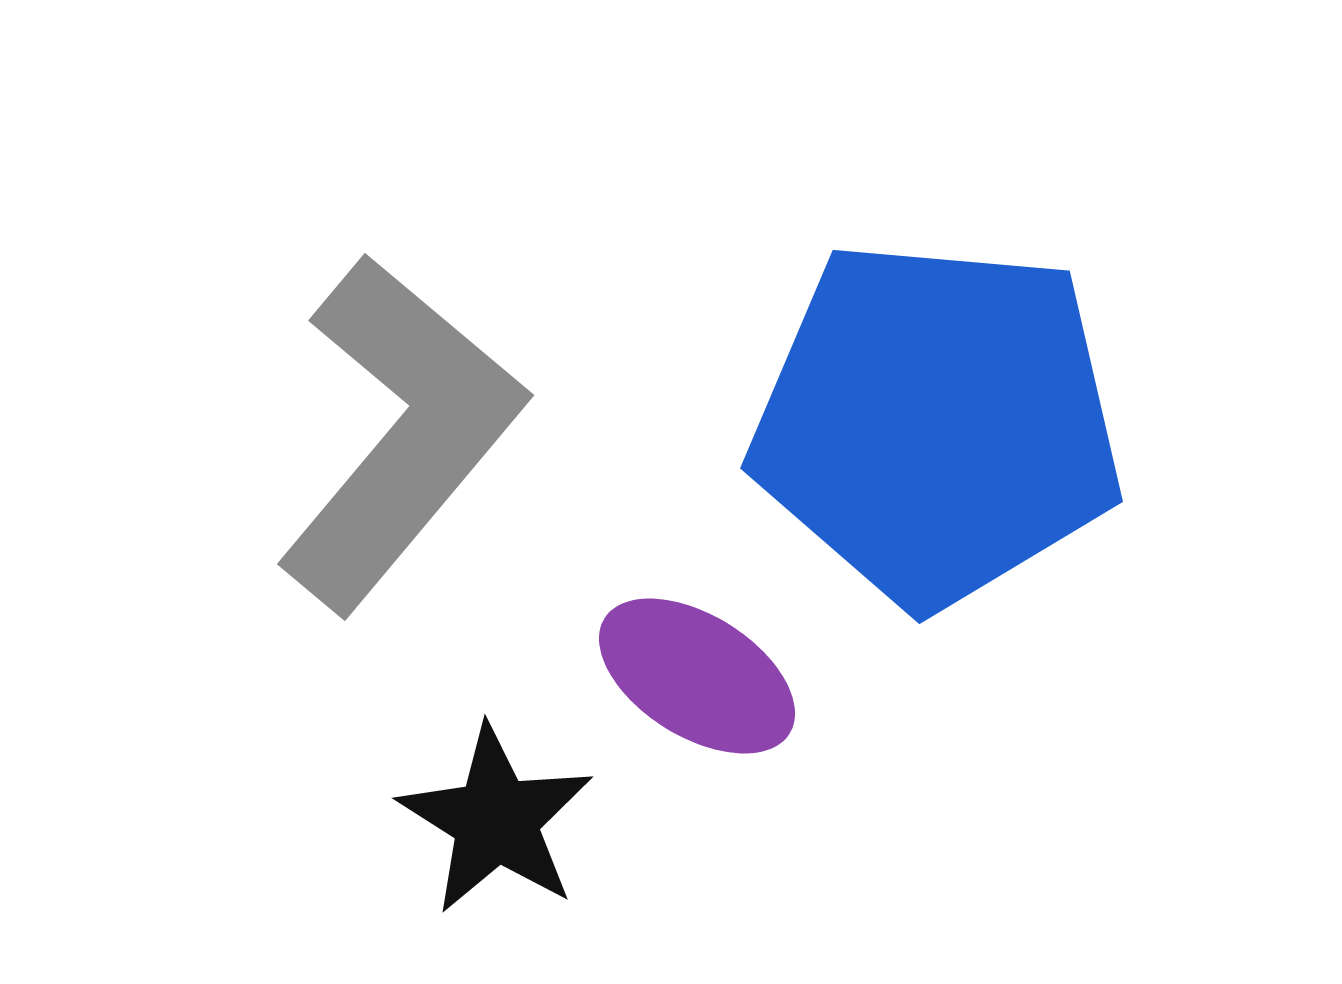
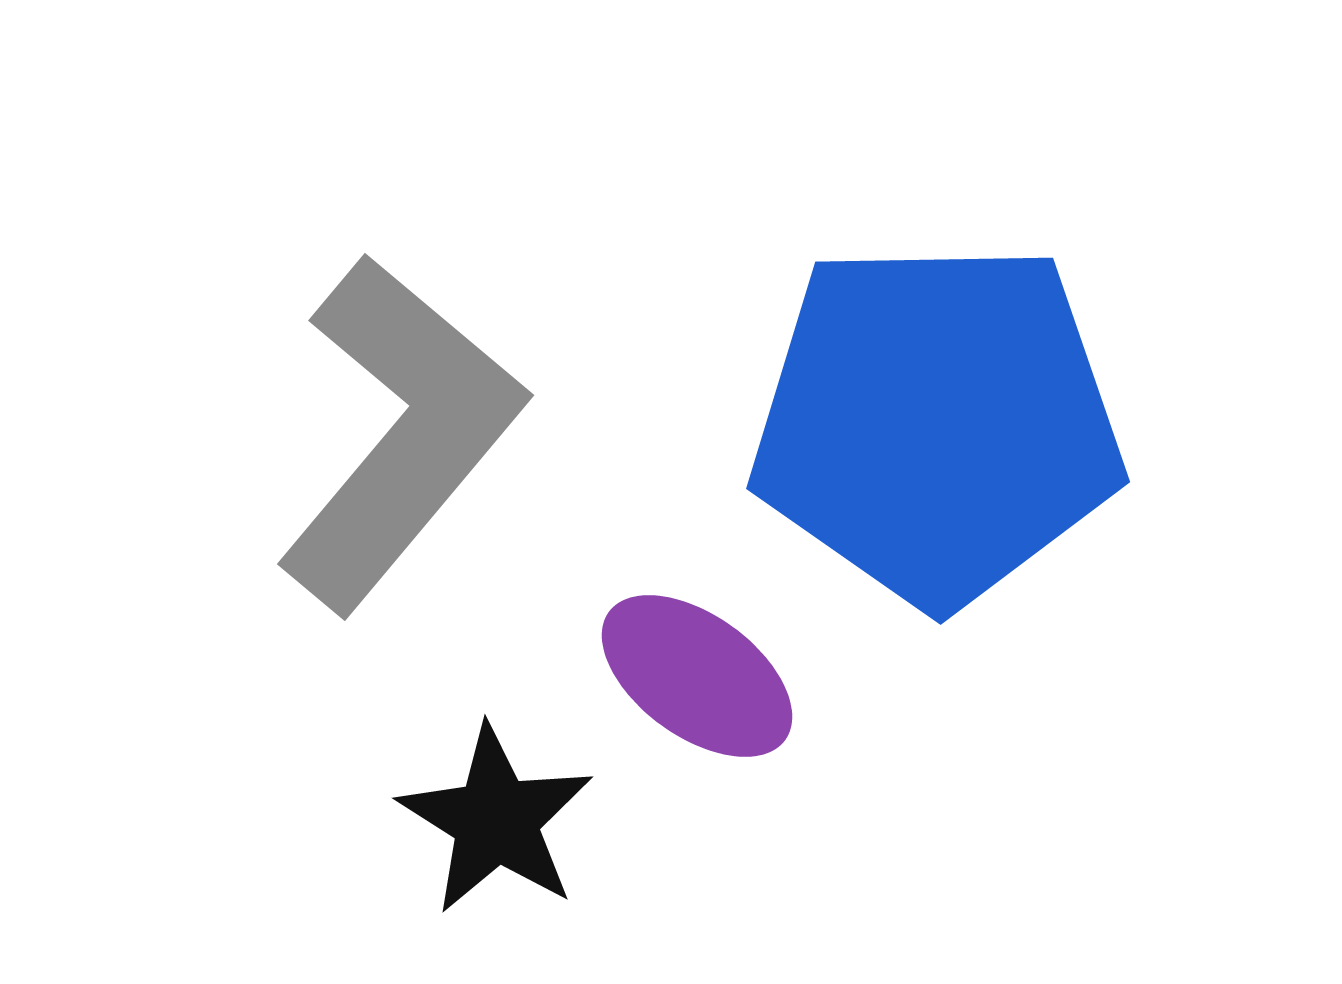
blue pentagon: rotated 6 degrees counterclockwise
purple ellipse: rotated 4 degrees clockwise
